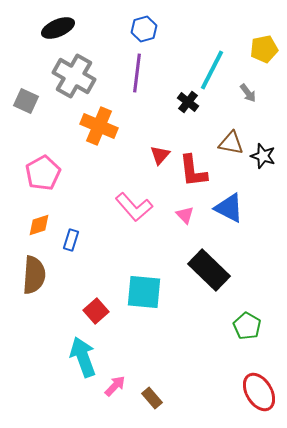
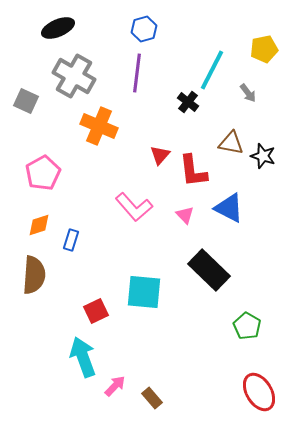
red square: rotated 15 degrees clockwise
